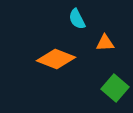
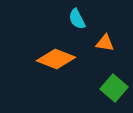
orange triangle: rotated 12 degrees clockwise
green square: moved 1 px left
